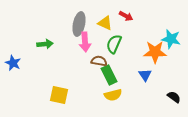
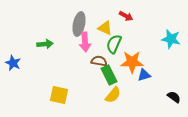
yellow triangle: moved 5 px down
orange star: moved 23 px left, 10 px down
blue triangle: moved 1 px left; rotated 48 degrees clockwise
yellow semicircle: rotated 36 degrees counterclockwise
